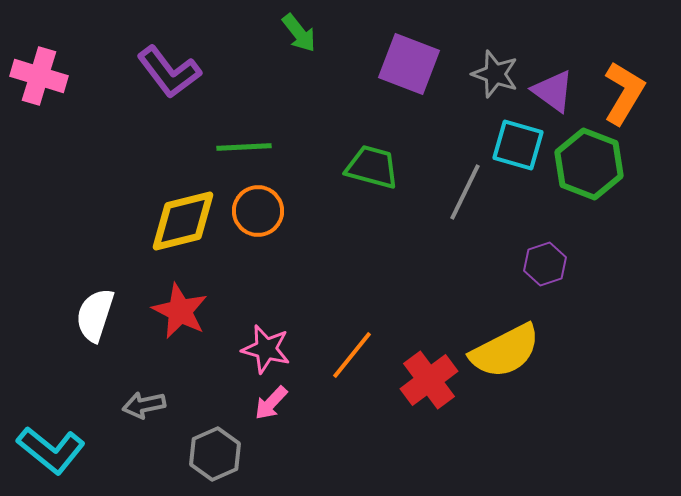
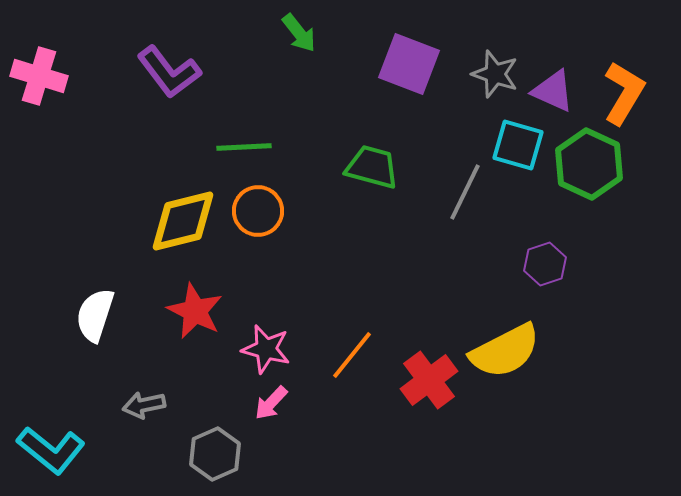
purple triangle: rotated 12 degrees counterclockwise
green hexagon: rotated 4 degrees clockwise
red star: moved 15 px right
